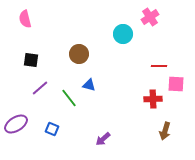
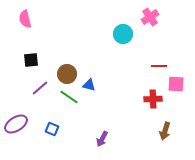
brown circle: moved 12 px left, 20 px down
black square: rotated 14 degrees counterclockwise
green line: moved 1 px up; rotated 18 degrees counterclockwise
purple arrow: moved 1 px left; rotated 21 degrees counterclockwise
